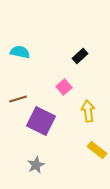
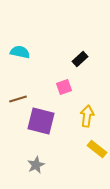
black rectangle: moved 3 px down
pink square: rotated 21 degrees clockwise
yellow arrow: moved 1 px left, 5 px down; rotated 15 degrees clockwise
purple square: rotated 12 degrees counterclockwise
yellow rectangle: moved 1 px up
